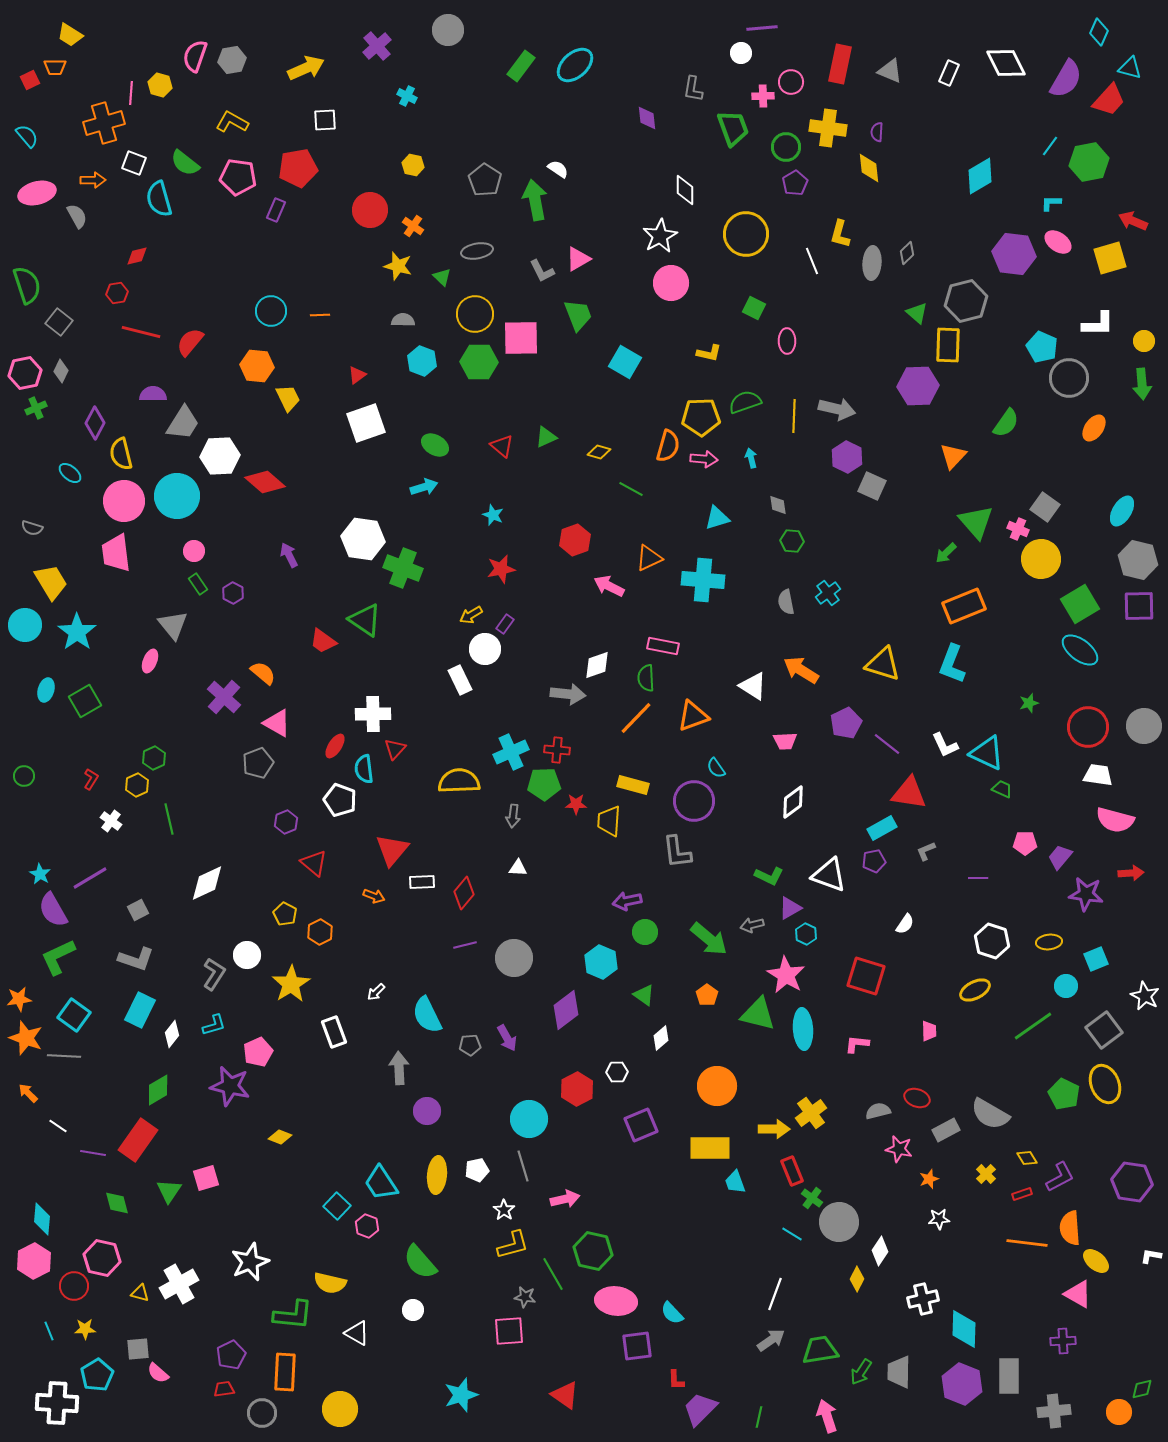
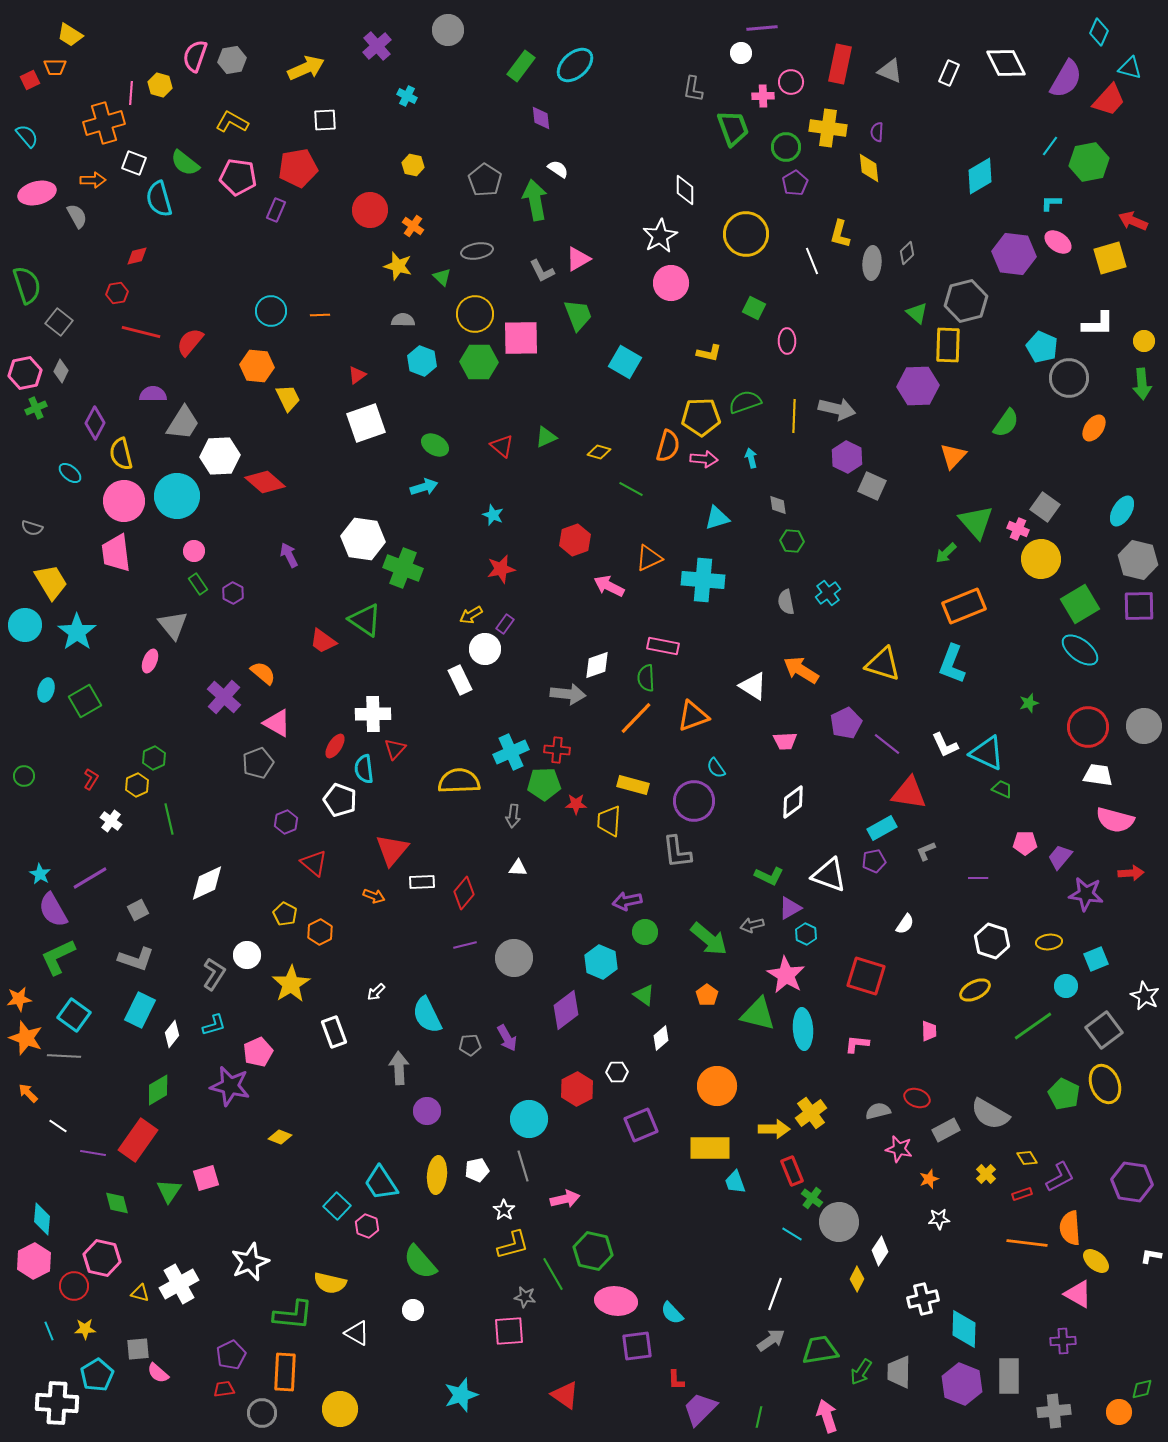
purple diamond at (647, 118): moved 106 px left
